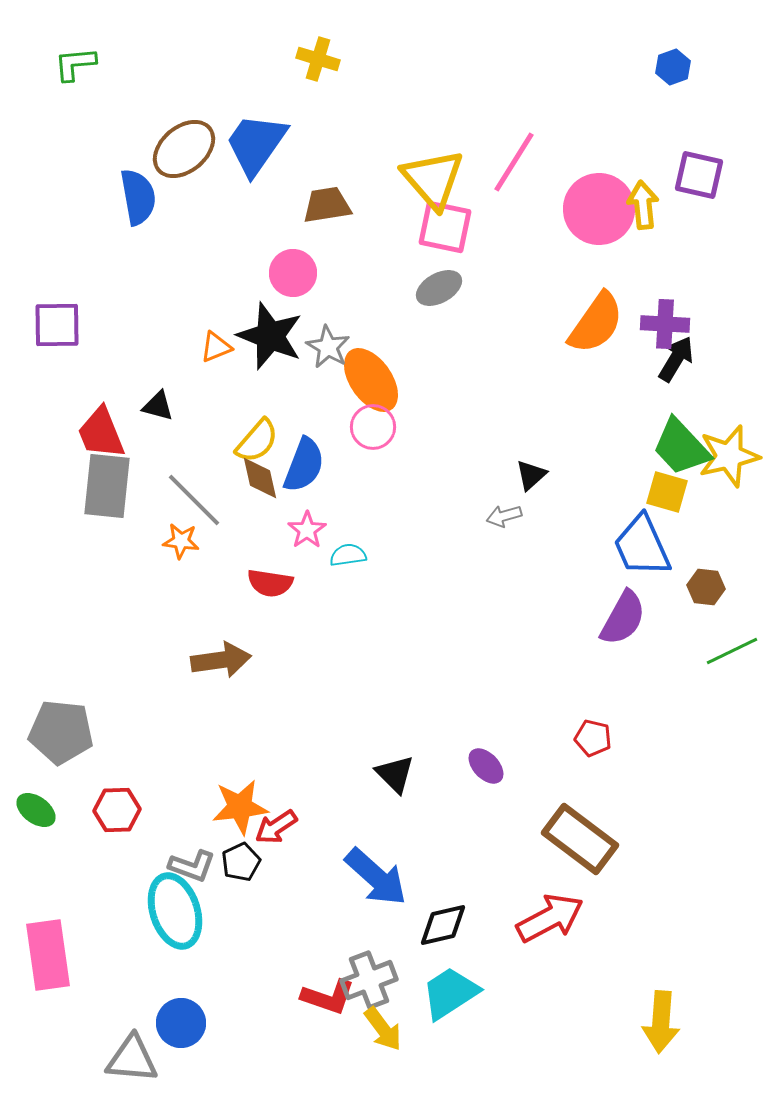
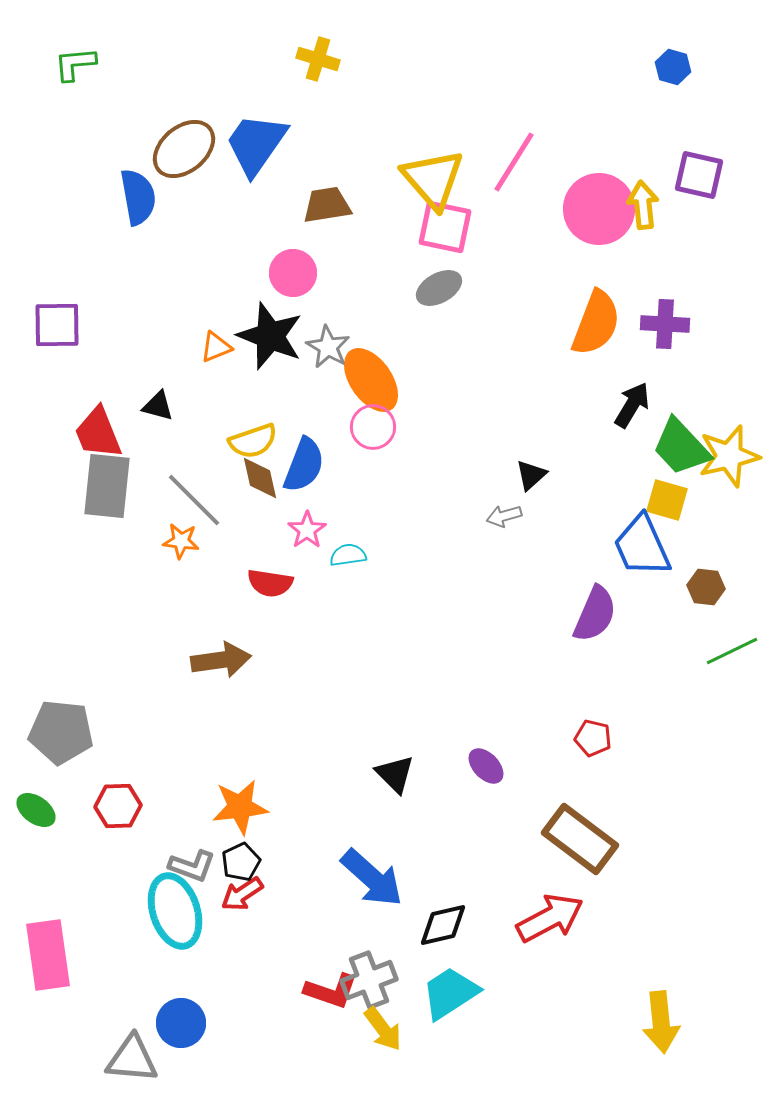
blue hexagon at (673, 67): rotated 24 degrees counterclockwise
orange semicircle at (596, 323): rotated 14 degrees counterclockwise
black arrow at (676, 359): moved 44 px left, 46 px down
red trapezoid at (101, 433): moved 3 px left
yellow semicircle at (257, 441): moved 4 px left; rotated 30 degrees clockwise
yellow square at (667, 492): moved 8 px down
purple semicircle at (623, 618): moved 28 px left, 4 px up; rotated 6 degrees counterclockwise
red hexagon at (117, 810): moved 1 px right, 4 px up
red arrow at (276, 827): moved 34 px left, 67 px down
blue arrow at (376, 877): moved 4 px left, 1 px down
red L-shape at (328, 997): moved 3 px right, 6 px up
yellow arrow at (661, 1022): rotated 10 degrees counterclockwise
